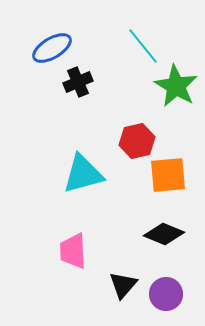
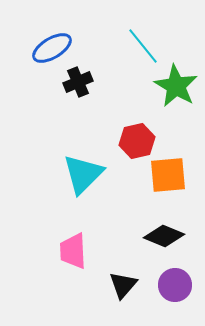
cyan triangle: rotated 30 degrees counterclockwise
black diamond: moved 2 px down
purple circle: moved 9 px right, 9 px up
